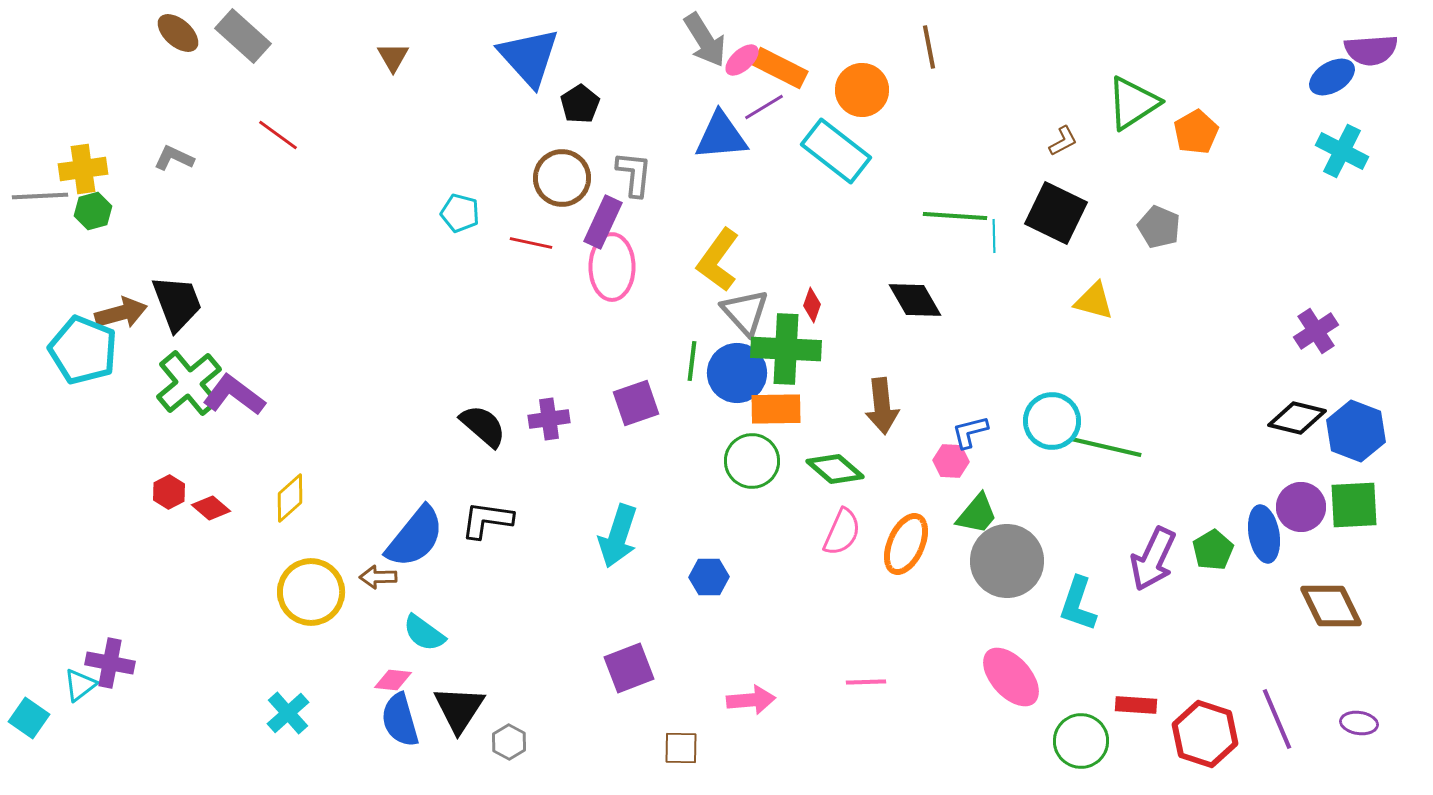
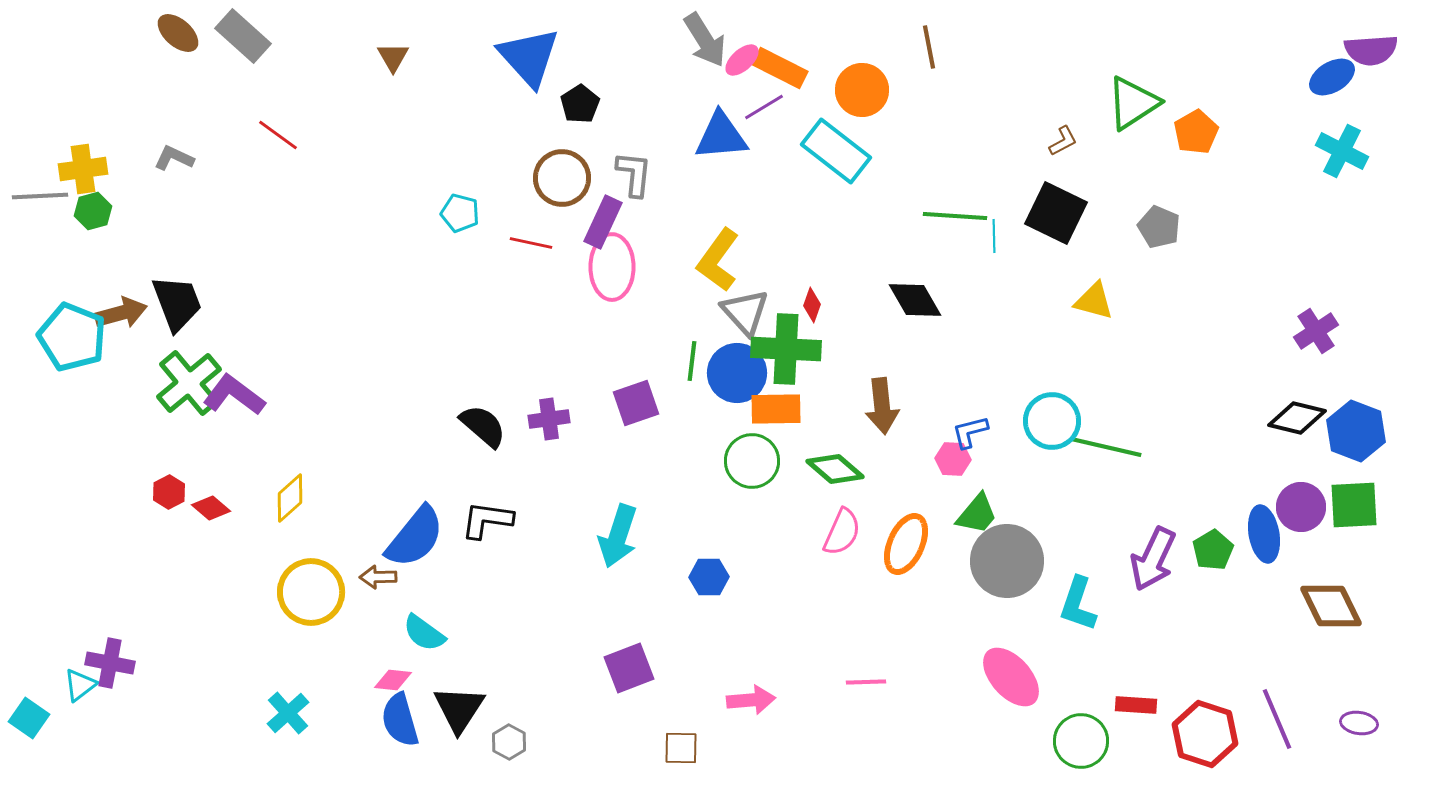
cyan pentagon at (83, 350): moved 11 px left, 13 px up
pink hexagon at (951, 461): moved 2 px right, 2 px up
